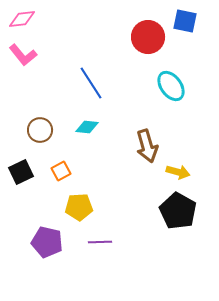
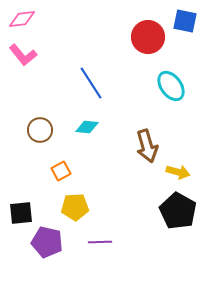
black square: moved 41 px down; rotated 20 degrees clockwise
yellow pentagon: moved 4 px left
